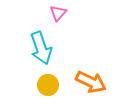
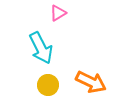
pink triangle: rotated 18 degrees clockwise
cyan arrow: rotated 8 degrees counterclockwise
